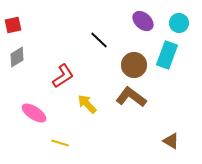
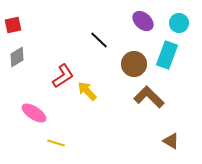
brown circle: moved 1 px up
brown L-shape: moved 18 px right; rotated 8 degrees clockwise
yellow arrow: moved 13 px up
yellow line: moved 4 px left
